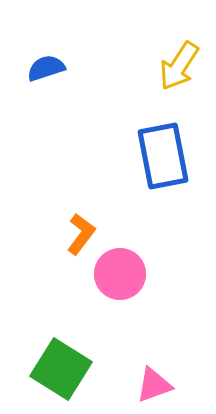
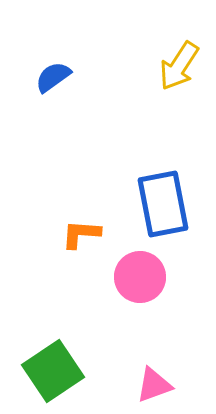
blue semicircle: moved 7 px right, 9 px down; rotated 18 degrees counterclockwise
blue rectangle: moved 48 px down
orange L-shape: rotated 123 degrees counterclockwise
pink circle: moved 20 px right, 3 px down
green square: moved 8 px left, 2 px down; rotated 24 degrees clockwise
